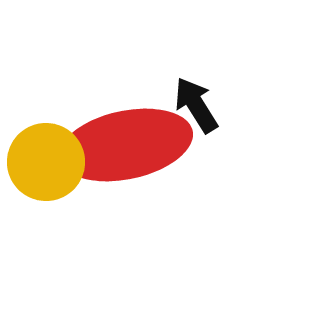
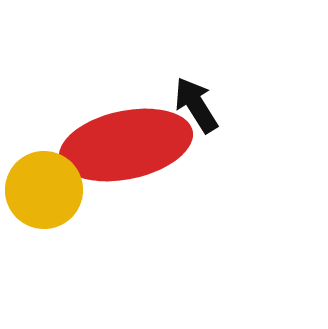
yellow circle: moved 2 px left, 28 px down
